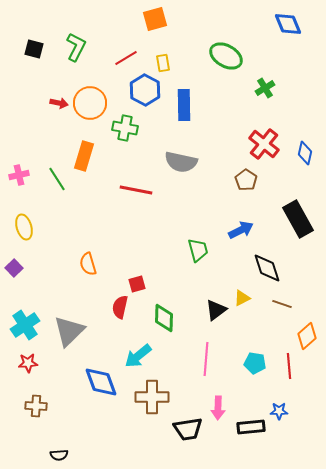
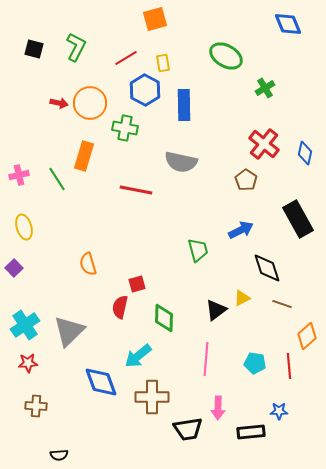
black rectangle at (251, 427): moved 5 px down
